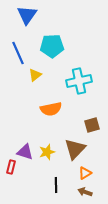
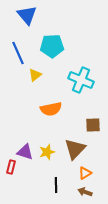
blue triangle: rotated 15 degrees counterclockwise
cyan cross: moved 2 px right, 1 px up; rotated 35 degrees clockwise
brown square: moved 1 px right; rotated 14 degrees clockwise
